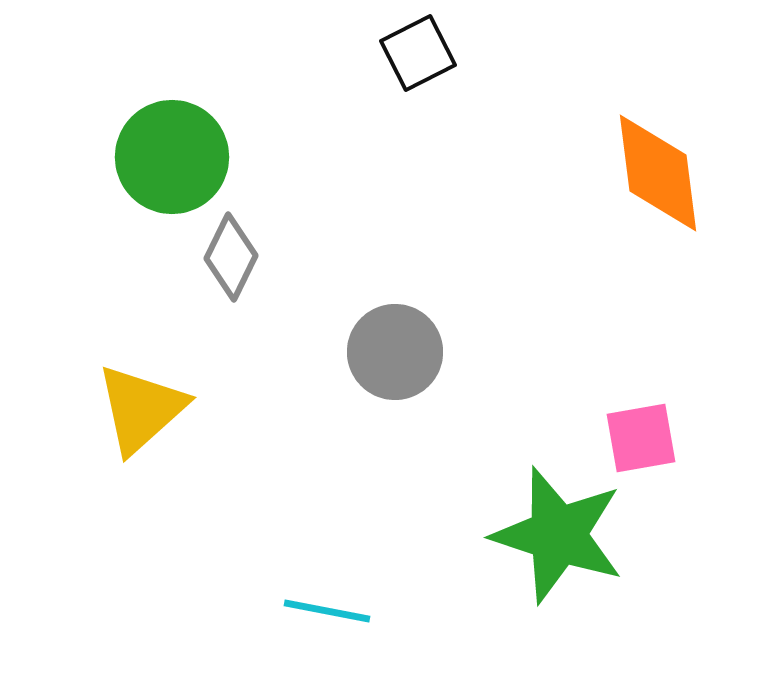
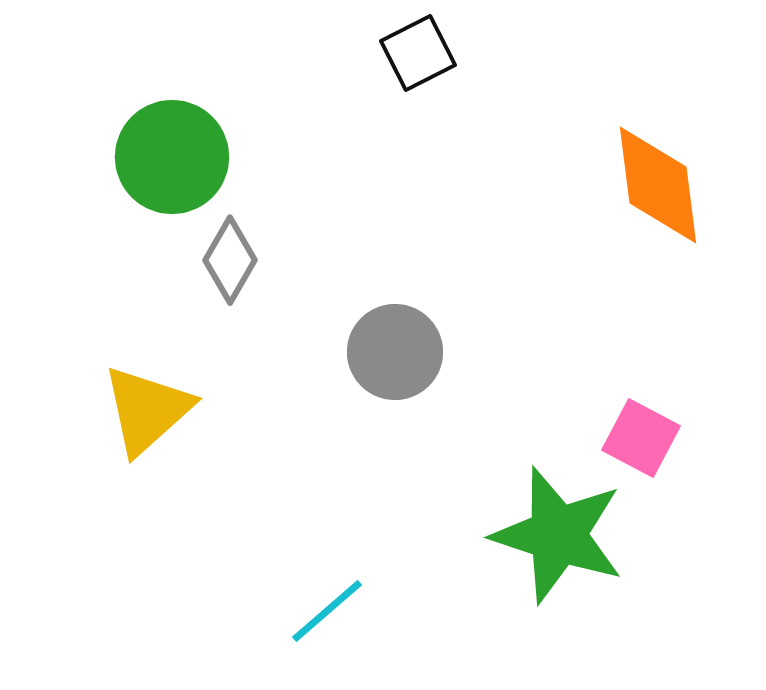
orange diamond: moved 12 px down
gray diamond: moved 1 px left, 3 px down; rotated 4 degrees clockwise
yellow triangle: moved 6 px right, 1 px down
pink square: rotated 38 degrees clockwise
cyan line: rotated 52 degrees counterclockwise
